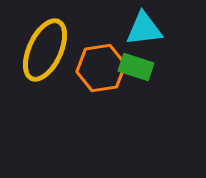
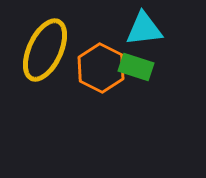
orange hexagon: rotated 24 degrees counterclockwise
